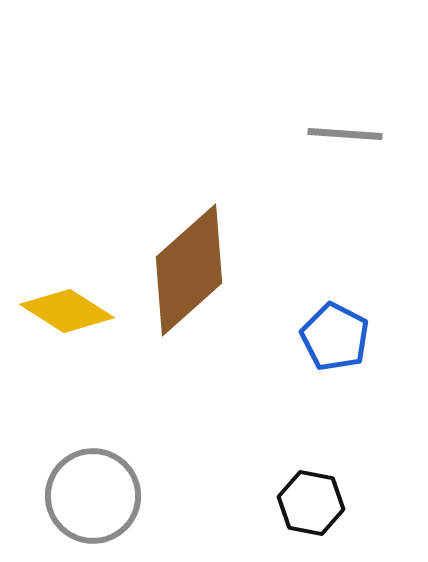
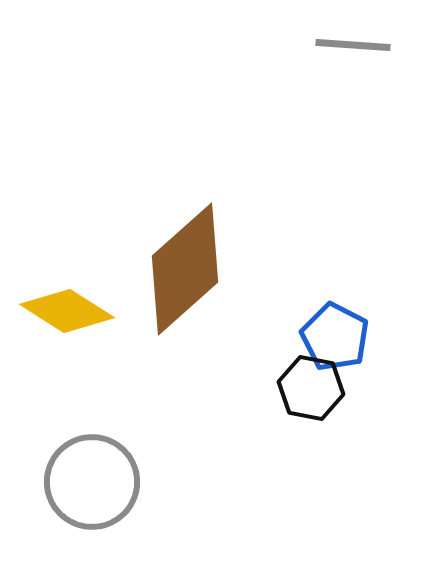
gray line: moved 8 px right, 89 px up
brown diamond: moved 4 px left, 1 px up
gray circle: moved 1 px left, 14 px up
black hexagon: moved 115 px up
